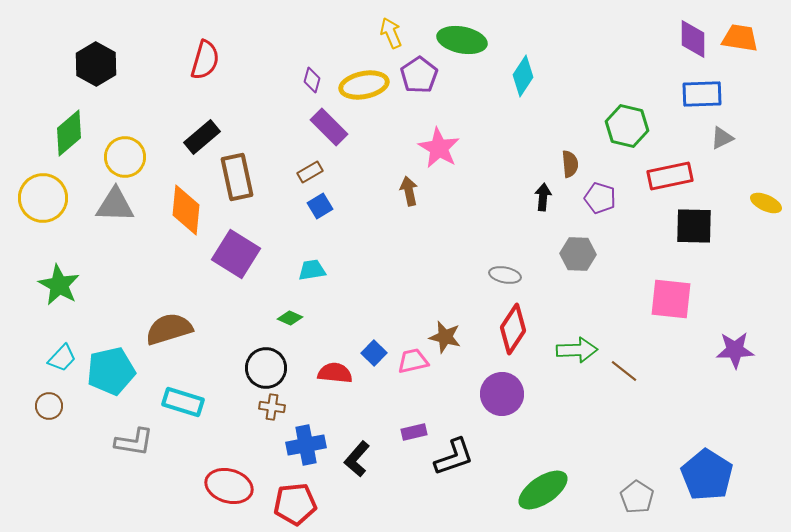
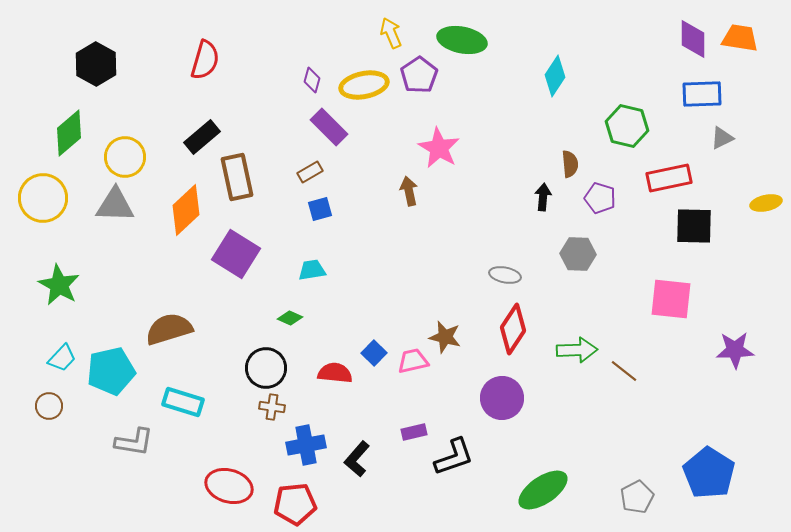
cyan diamond at (523, 76): moved 32 px right
red rectangle at (670, 176): moved 1 px left, 2 px down
yellow ellipse at (766, 203): rotated 36 degrees counterclockwise
blue square at (320, 206): moved 3 px down; rotated 15 degrees clockwise
orange diamond at (186, 210): rotated 42 degrees clockwise
purple circle at (502, 394): moved 4 px down
blue pentagon at (707, 475): moved 2 px right, 2 px up
gray pentagon at (637, 497): rotated 12 degrees clockwise
